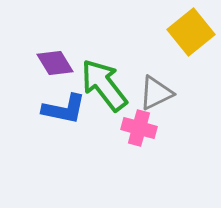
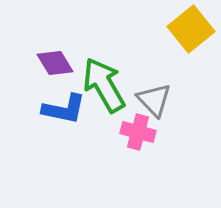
yellow square: moved 3 px up
green arrow: rotated 8 degrees clockwise
gray triangle: moved 2 px left, 7 px down; rotated 48 degrees counterclockwise
pink cross: moved 1 px left, 4 px down
